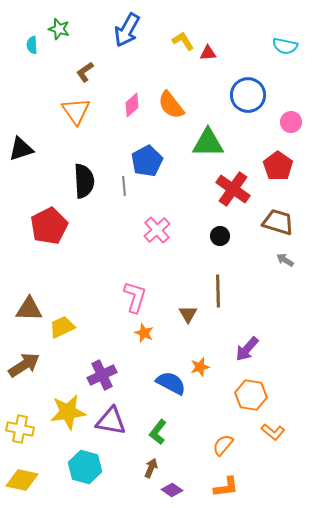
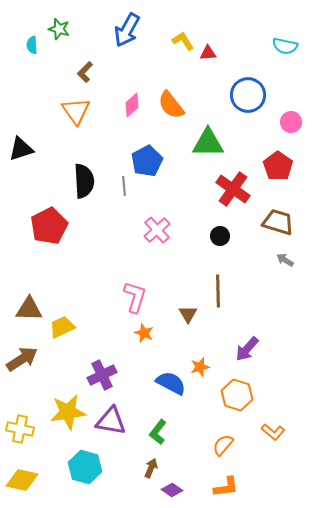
brown L-shape at (85, 72): rotated 10 degrees counterclockwise
brown arrow at (24, 365): moved 2 px left, 6 px up
orange hexagon at (251, 395): moved 14 px left; rotated 8 degrees clockwise
